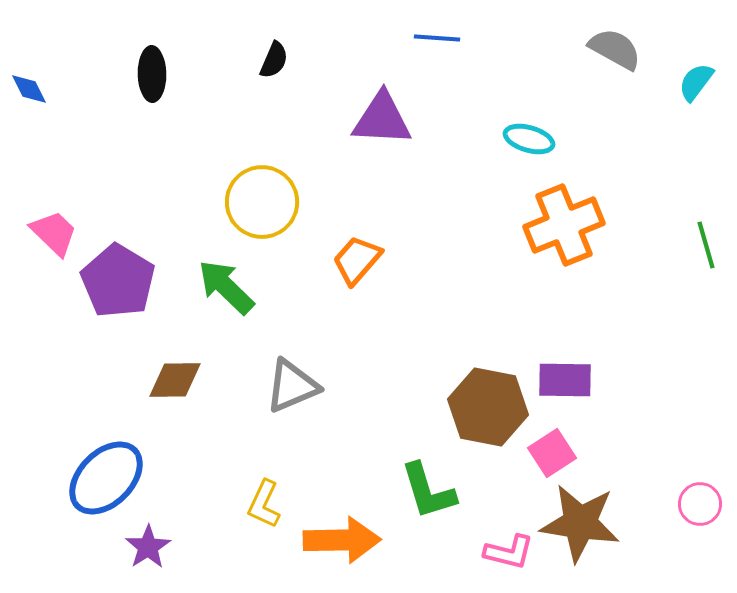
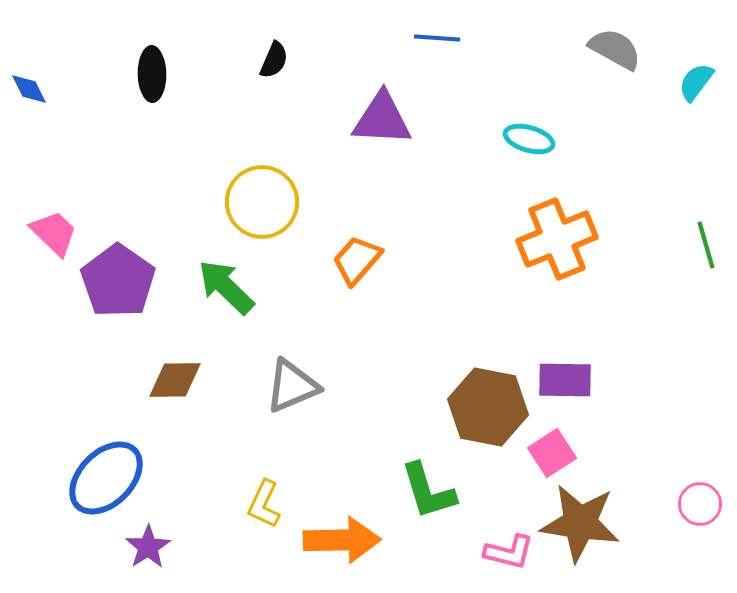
orange cross: moved 7 px left, 14 px down
purple pentagon: rotated 4 degrees clockwise
